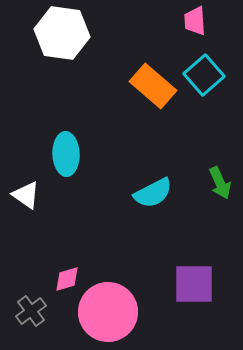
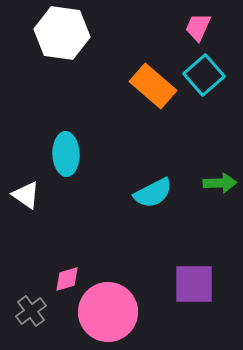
pink trapezoid: moved 3 px right, 6 px down; rotated 28 degrees clockwise
green arrow: rotated 68 degrees counterclockwise
